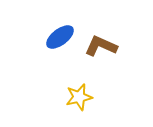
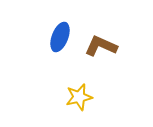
blue ellipse: rotated 32 degrees counterclockwise
